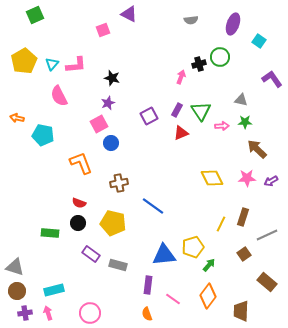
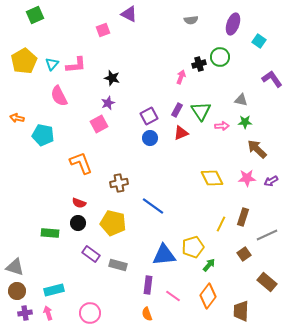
blue circle at (111, 143): moved 39 px right, 5 px up
pink line at (173, 299): moved 3 px up
